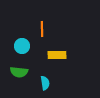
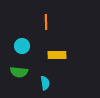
orange line: moved 4 px right, 7 px up
